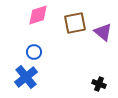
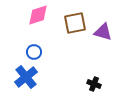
purple triangle: rotated 24 degrees counterclockwise
black cross: moved 5 px left
